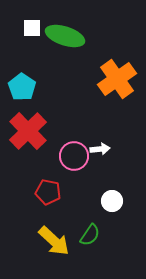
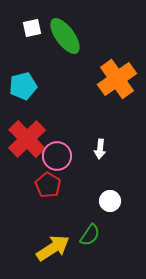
white square: rotated 12 degrees counterclockwise
green ellipse: rotated 36 degrees clockwise
cyan pentagon: moved 1 px right, 1 px up; rotated 24 degrees clockwise
red cross: moved 1 px left, 8 px down
white arrow: rotated 102 degrees clockwise
pink circle: moved 17 px left
red pentagon: moved 7 px up; rotated 20 degrees clockwise
white circle: moved 2 px left
yellow arrow: moved 1 px left, 7 px down; rotated 76 degrees counterclockwise
